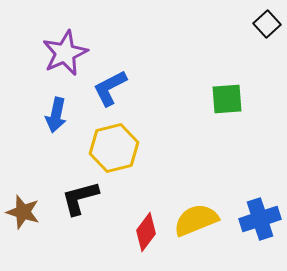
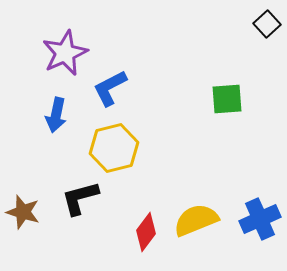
blue cross: rotated 6 degrees counterclockwise
